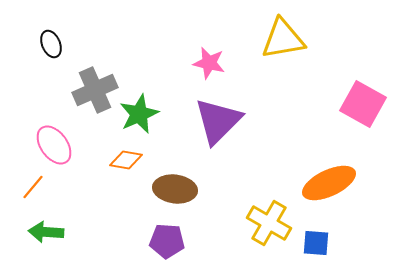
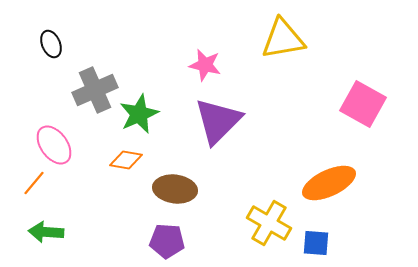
pink star: moved 4 px left, 2 px down
orange line: moved 1 px right, 4 px up
